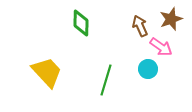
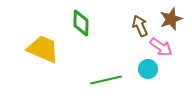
yellow trapezoid: moved 4 px left, 23 px up; rotated 24 degrees counterclockwise
green line: rotated 60 degrees clockwise
